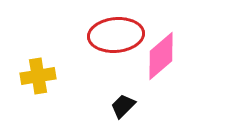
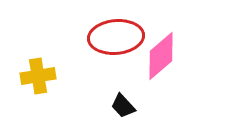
red ellipse: moved 2 px down
black trapezoid: rotated 88 degrees counterclockwise
